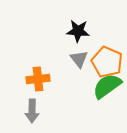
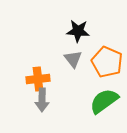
gray triangle: moved 6 px left
green semicircle: moved 3 px left, 15 px down
gray arrow: moved 10 px right, 11 px up
